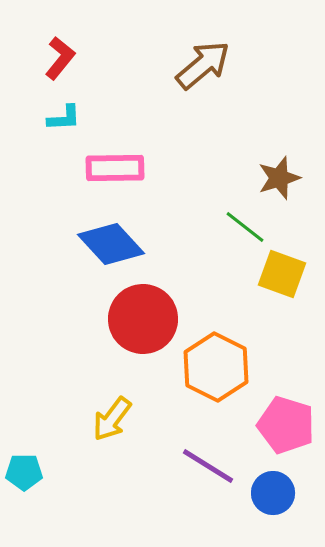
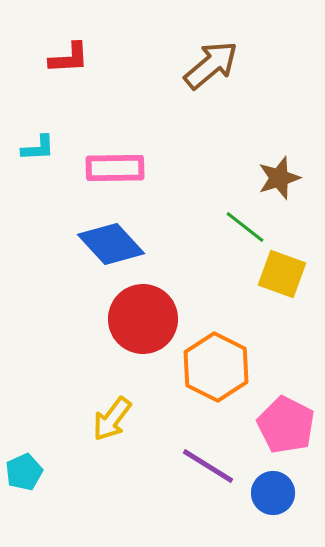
red L-shape: moved 9 px right; rotated 48 degrees clockwise
brown arrow: moved 8 px right
cyan L-shape: moved 26 px left, 30 px down
pink pentagon: rotated 10 degrees clockwise
cyan pentagon: rotated 24 degrees counterclockwise
